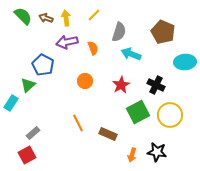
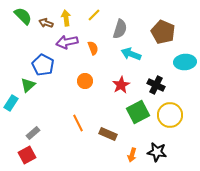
brown arrow: moved 5 px down
gray semicircle: moved 1 px right, 3 px up
